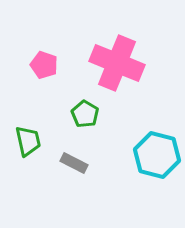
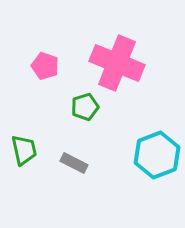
pink pentagon: moved 1 px right, 1 px down
green pentagon: moved 7 px up; rotated 24 degrees clockwise
green trapezoid: moved 4 px left, 9 px down
cyan hexagon: rotated 24 degrees clockwise
